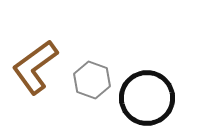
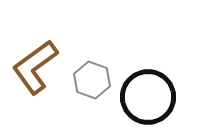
black circle: moved 1 px right, 1 px up
